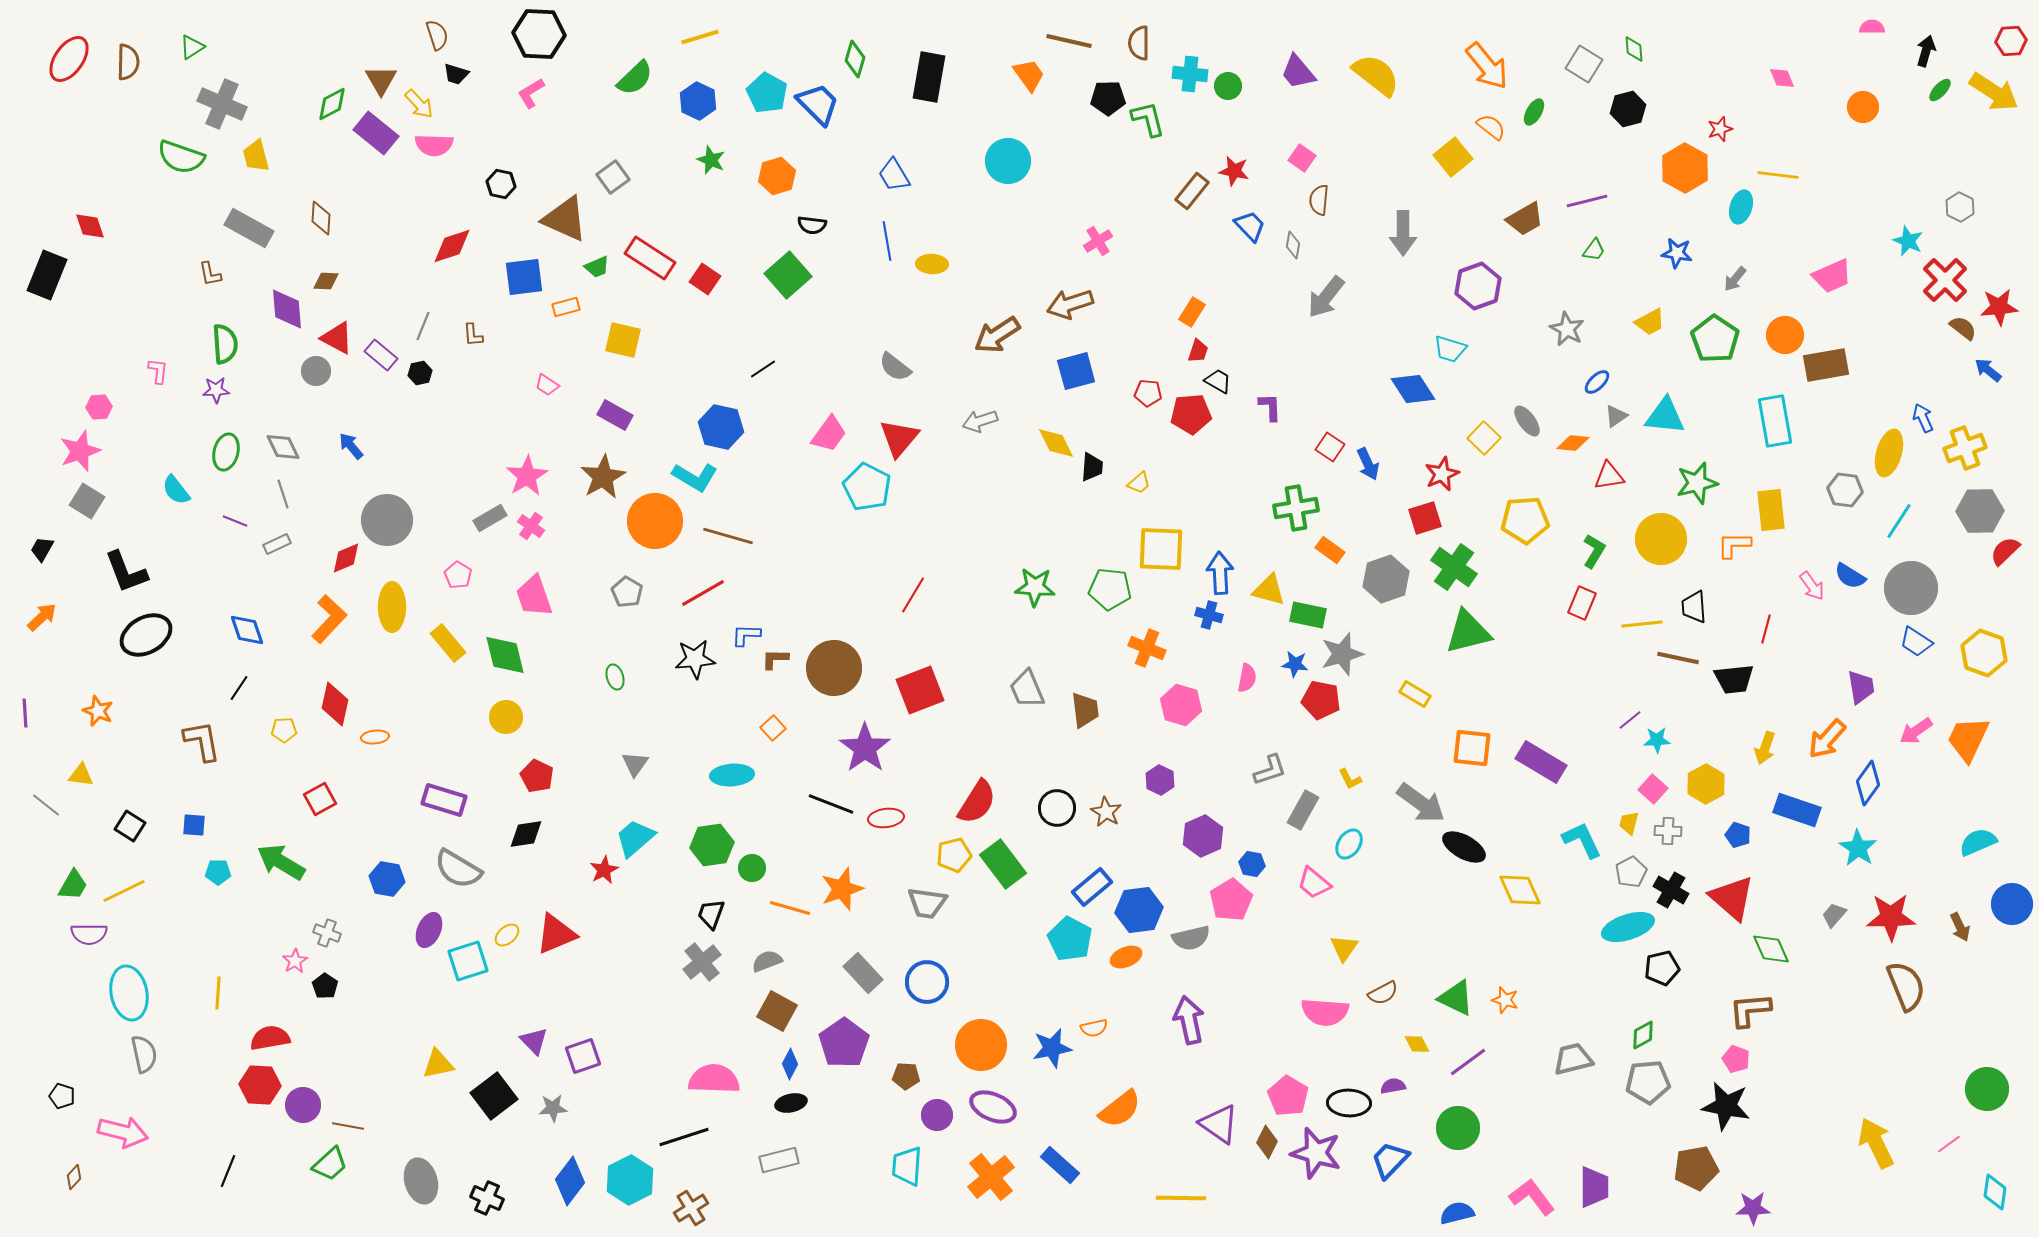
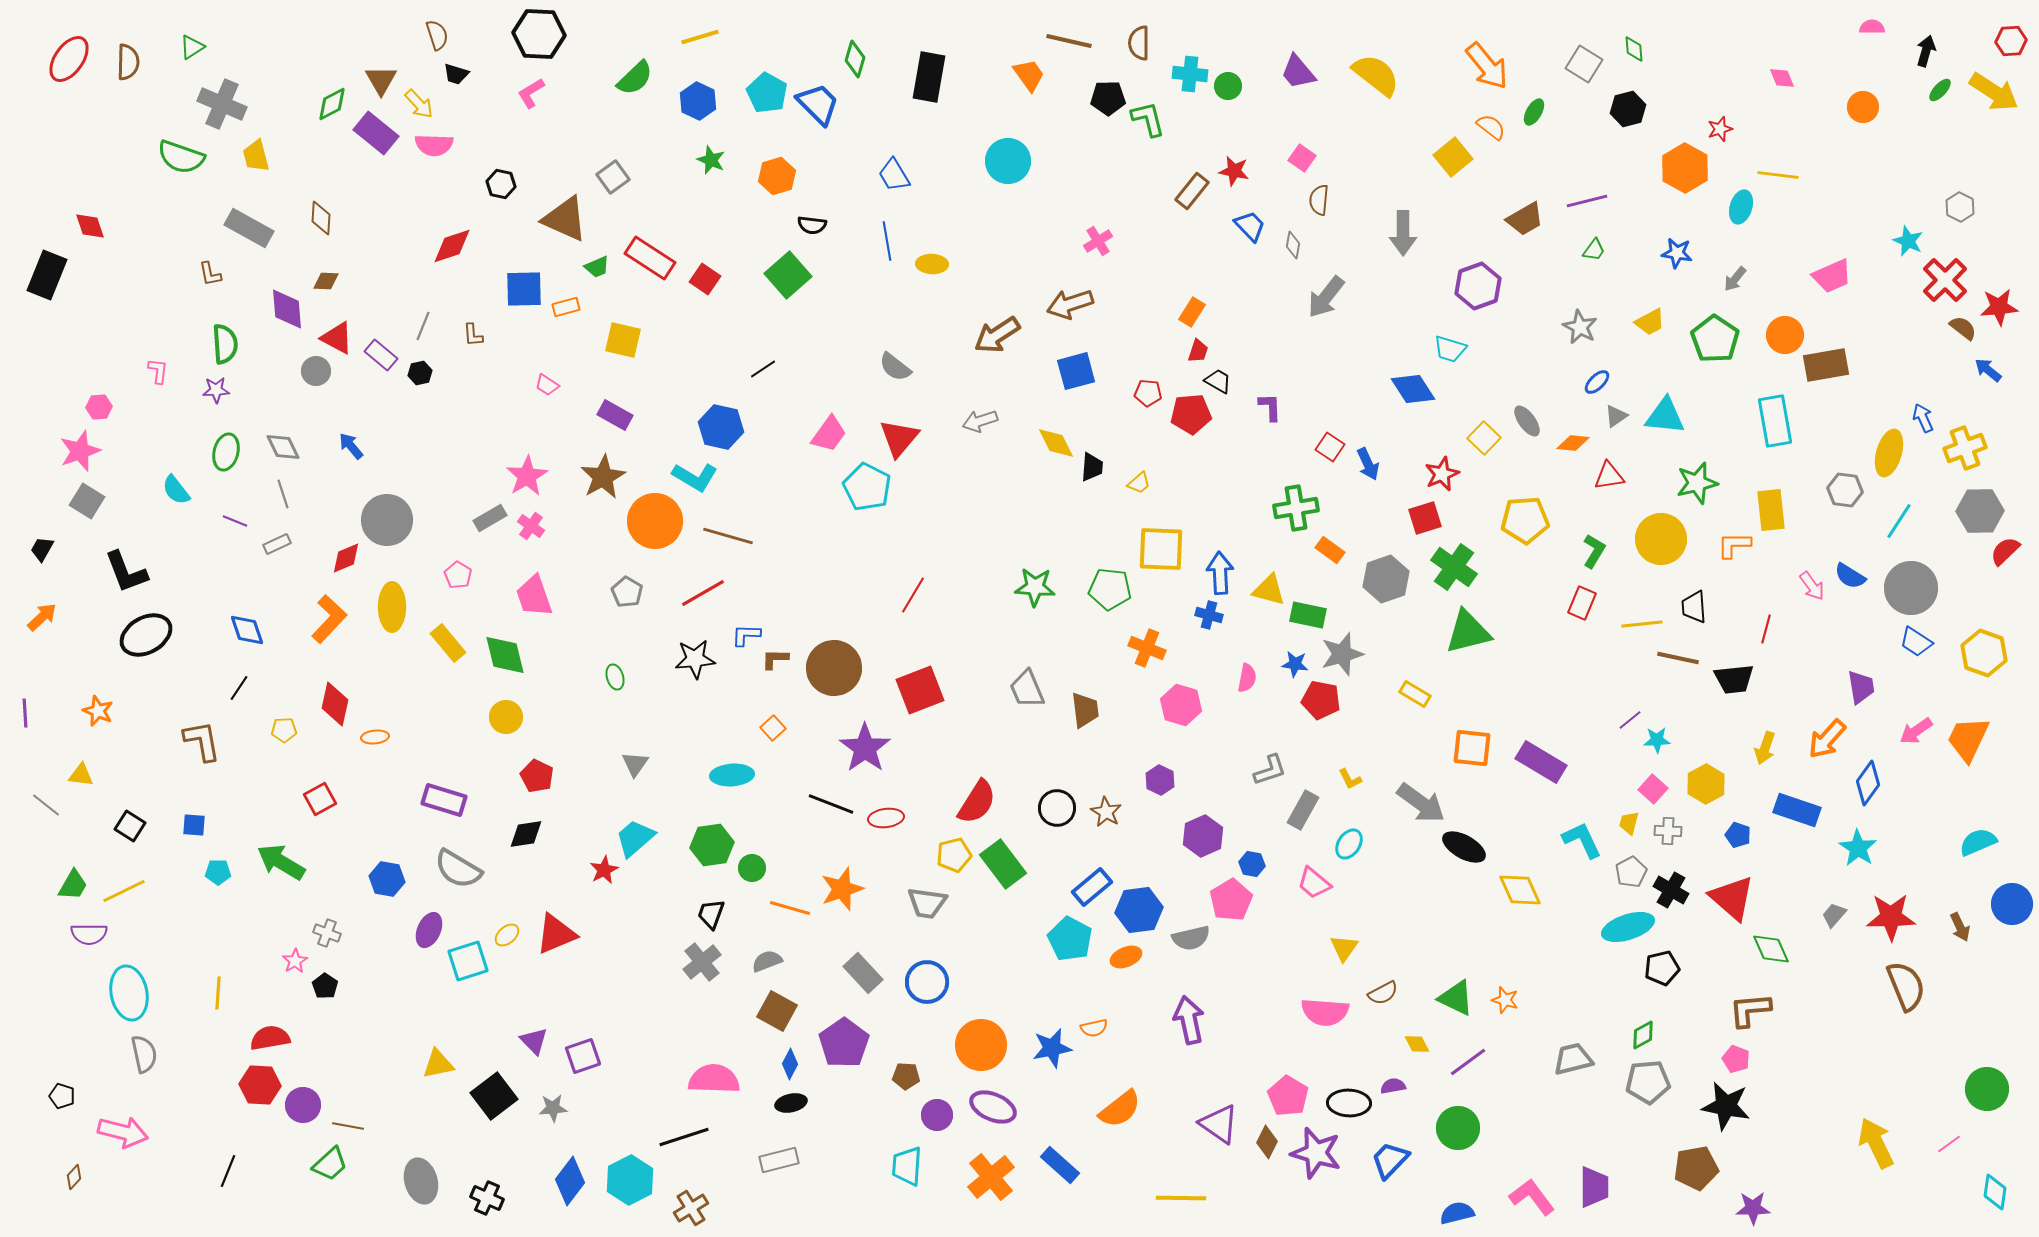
blue square at (524, 277): moved 12 px down; rotated 6 degrees clockwise
gray star at (1567, 329): moved 13 px right, 2 px up
